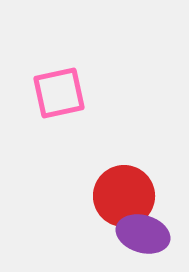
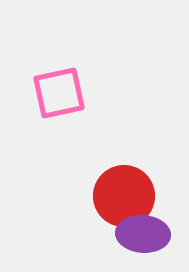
purple ellipse: rotated 12 degrees counterclockwise
